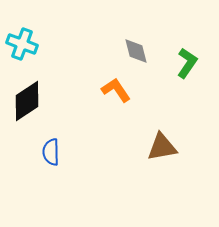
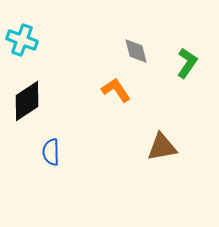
cyan cross: moved 4 px up
